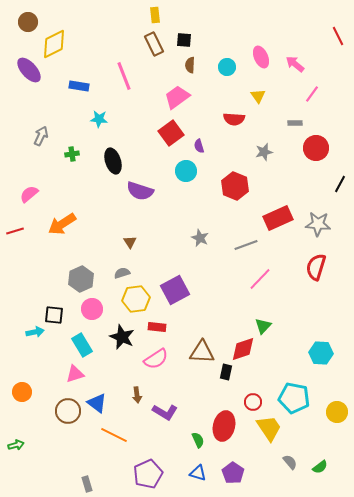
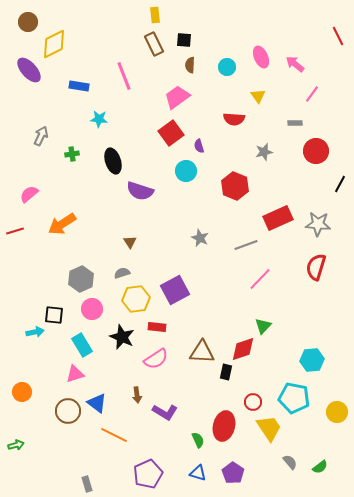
red circle at (316, 148): moved 3 px down
cyan hexagon at (321, 353): moved 9 px left, 7 px down; rotated 10 degrees counterclockwise
